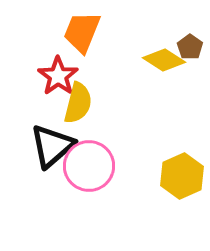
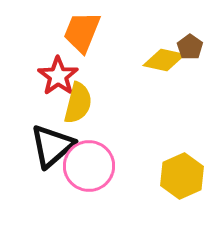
yellow diamond: rotated 21 degrees counterclockwise
